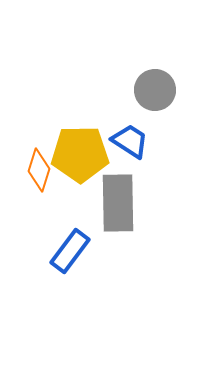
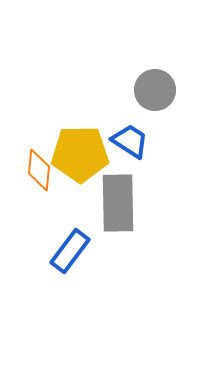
orange diamond: rotated 12 degrees counterclockwise
